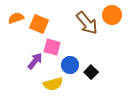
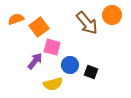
orange semicircle: moved 1 px down
orange square: moved 3 px down; rotated 30 degrees clockwise
black square: rotated 24 degrees counterclockwise
